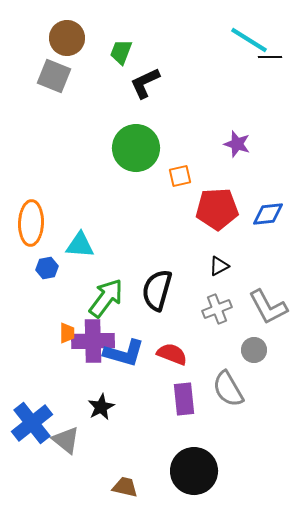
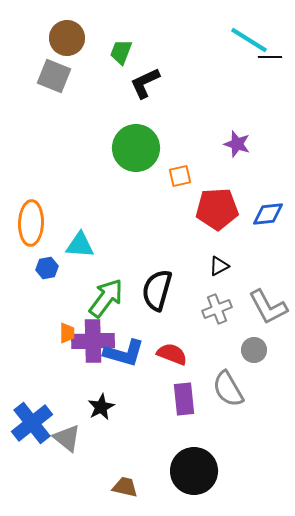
gray triangle: moved 1 px right, 2 px up
